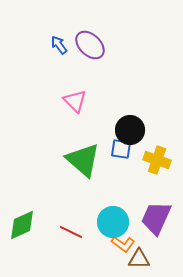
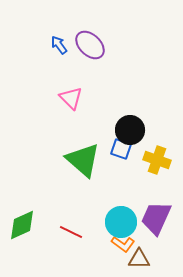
pink triangle: moved 4 px left, 3 px up
blue square: rotated 10 degrees clockwise
cyan circle: moved 8 px right
